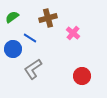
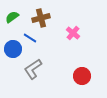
brown cross: moved 7 px left
